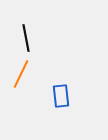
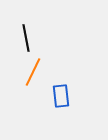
orange line: moved 12 px right, 2 px up
